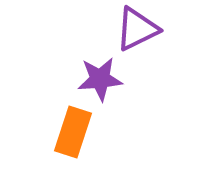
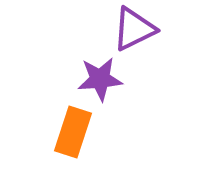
purple triangle: moved 3 px left
